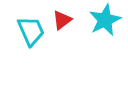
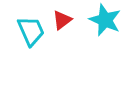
cyan star: rotated 24 degrees counterclockwise
